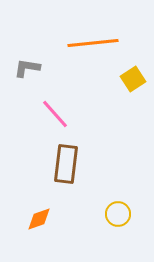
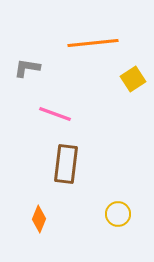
pink line: rotated 28 degrees counterclockwise
orange diamond: rotated 48 degrees counterclockwise
